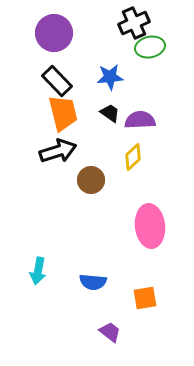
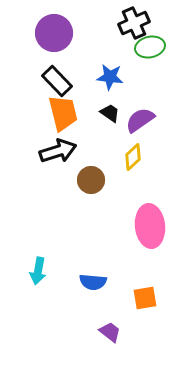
blue star: rotated 12 degrees clockwise
purple semicircle: rotated 32 degrees counterclockwise
